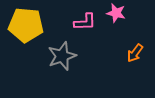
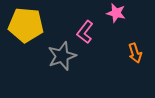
pink L-shape: moved 10 px down; rotated 130 degrees clockwise
orange arrow: rotated 54 degrees counterclockwise
